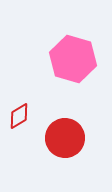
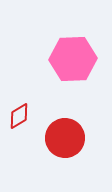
pink hexagon: rotated 18 degrees counterclockwise
